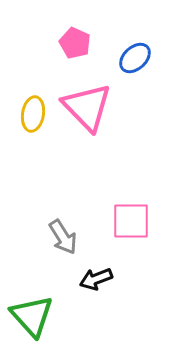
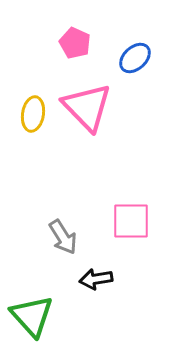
black arrow: rotated 12 degrees clockwise
